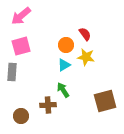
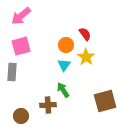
yellow star: rotated 24 degrees clockwise
cyan triangle: rotated 24 degrees counterclockwise
